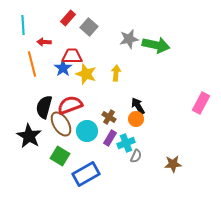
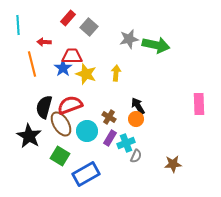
cyan line: moved 5 px left
pink rectangle: moved 2 px left, 1 px down; rotated 30 degrees counterclockwise
